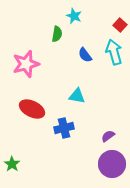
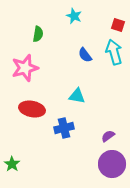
red square: moved 2 px left; rotated 24 degrees counterclockwise
green semicircle: moved 19 px left
pink star: moved 1 px left, 4 px down
red ellipse: rotated 15 degrees counterclockwise
